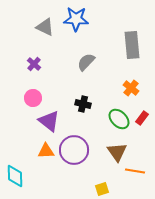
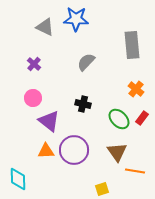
orange cross: moved 5 px right, 1 px down
cyan diamond: moved 3 px right, 3 px down
